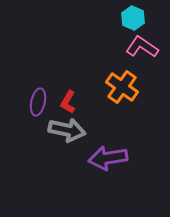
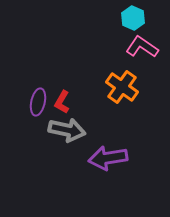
red L-shape: moved 6 px left
